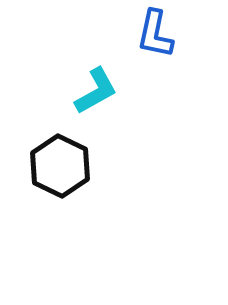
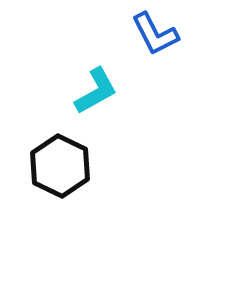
blue L-shape: rotated 39 degrees counterclockwise
